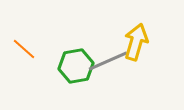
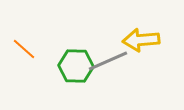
yellow arrow: moved 5 px right, 2 px up; rotated 111 degrees counterclockwise
green hexagon: rotated 12 degrees clockwise
